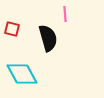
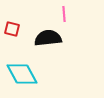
pink line: moved 1 px left
black semicircle: rotated 80 degrees counterclockwise
